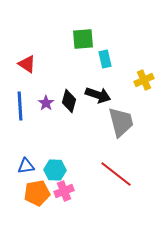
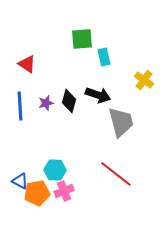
green square: moved 1 px left
cyan rectangle: moved 1 px left, 2 px up
yellow cross: rotated 30 degrees counterclockwise
purple star: rotated 21 degrees clockwise
blue triangle: moved 6 px left, 15 px down; rotated 36 degrees clockwise
